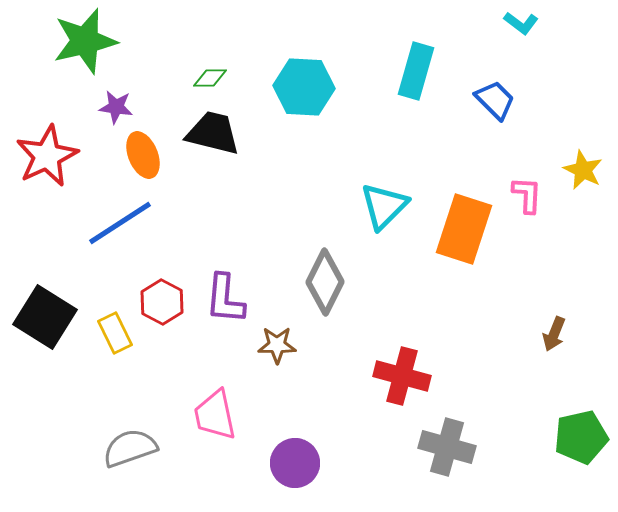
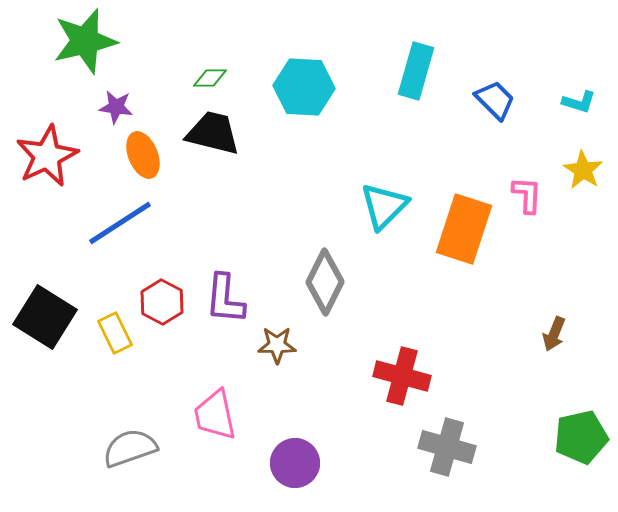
cyan L-shape: moved 58 px right, 79 px down; rotated 20 degrees counterclockwise
yellow star: rotated 6 degrees clockwise
